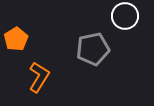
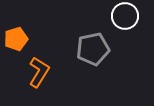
orange pentagon: rotated 15 degrees clockwise
orange L-shape: moved 5 px up
